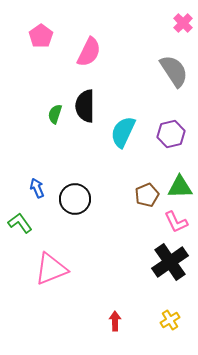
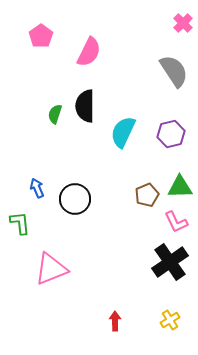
green L-shape: rotated 30 degrees clockwise
